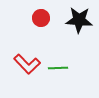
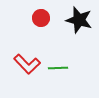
black star: rotated 12 degrees clockwise
